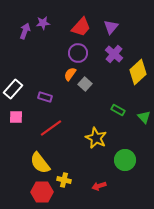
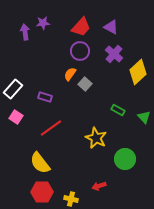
purple triangle: rotated 42 degrees counterclockwise
purple arrow: moved 1 px down; rotated 28 degrees counterclockwise
purple circle: moved 2 px right, 2 px up
pink square: rotated 32 degrees clockwise
green circle: moved 1 px up
yellow cross: moved 7 px right, 19 px down
